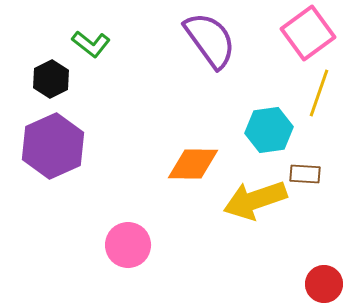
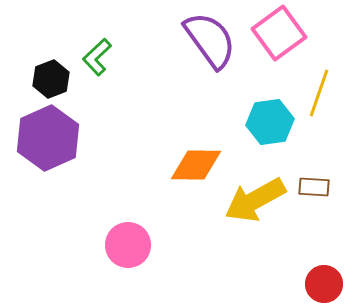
pink square: moved 29 px left
green L-shape: moved 6 px right, 13 px down; rotated 99 degrees clockwise
black hexagon: rotated 6 degrees clockwise
cyan hexagon: moved 1 px right, 8 px up
purple hexagon: moved 5 px left, 8 px up
orange diamond: moved 3 px right, 1 px down
brown rectangle: moved 9 px right, 13 px down
yellow arrow: rotated 10 degrees counterclockwise
